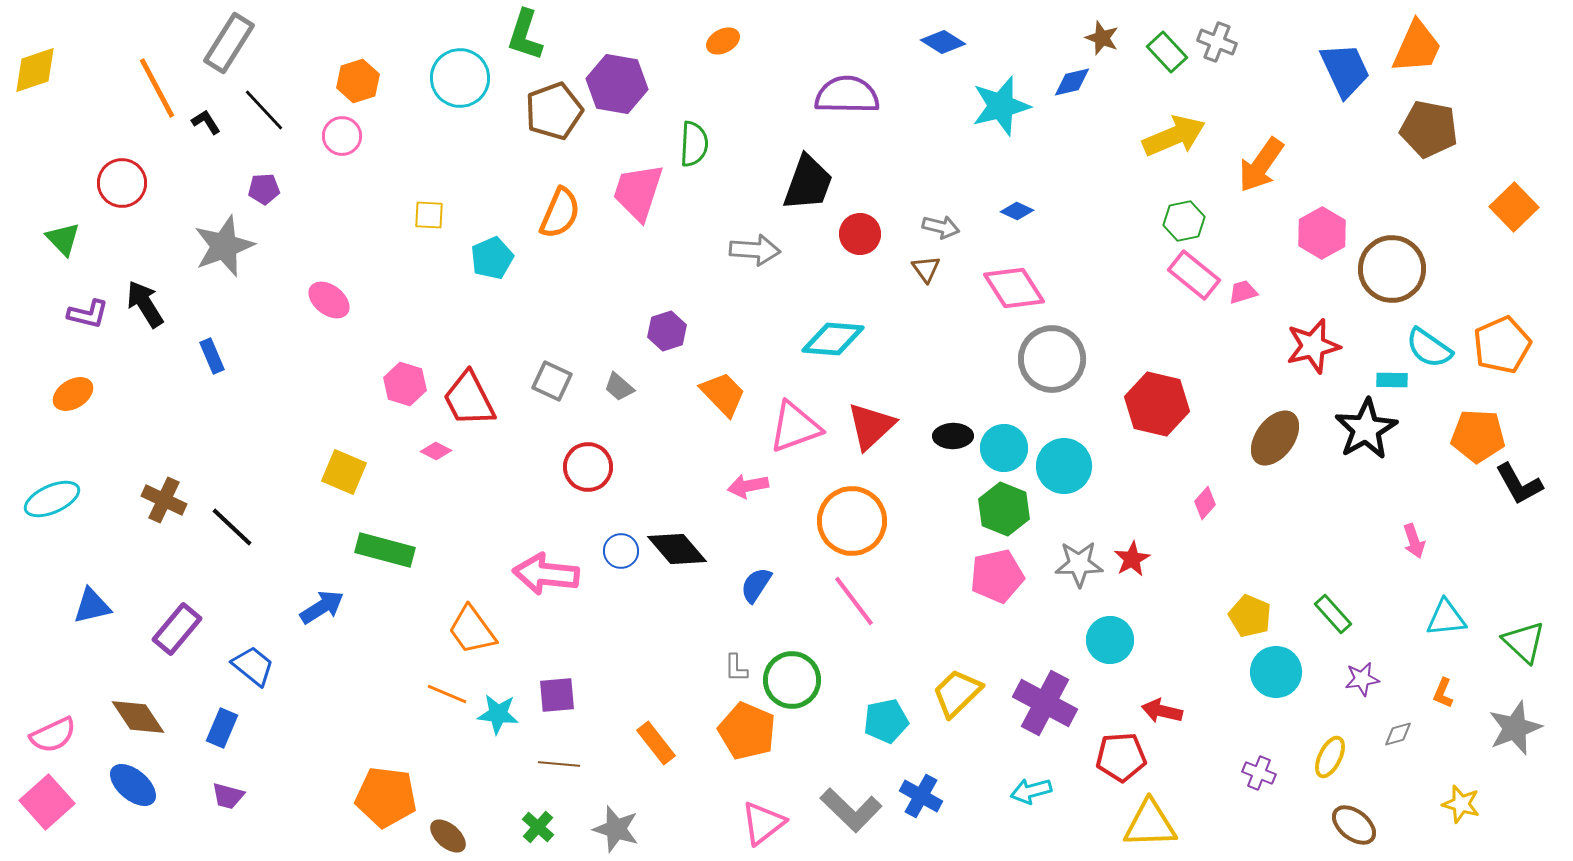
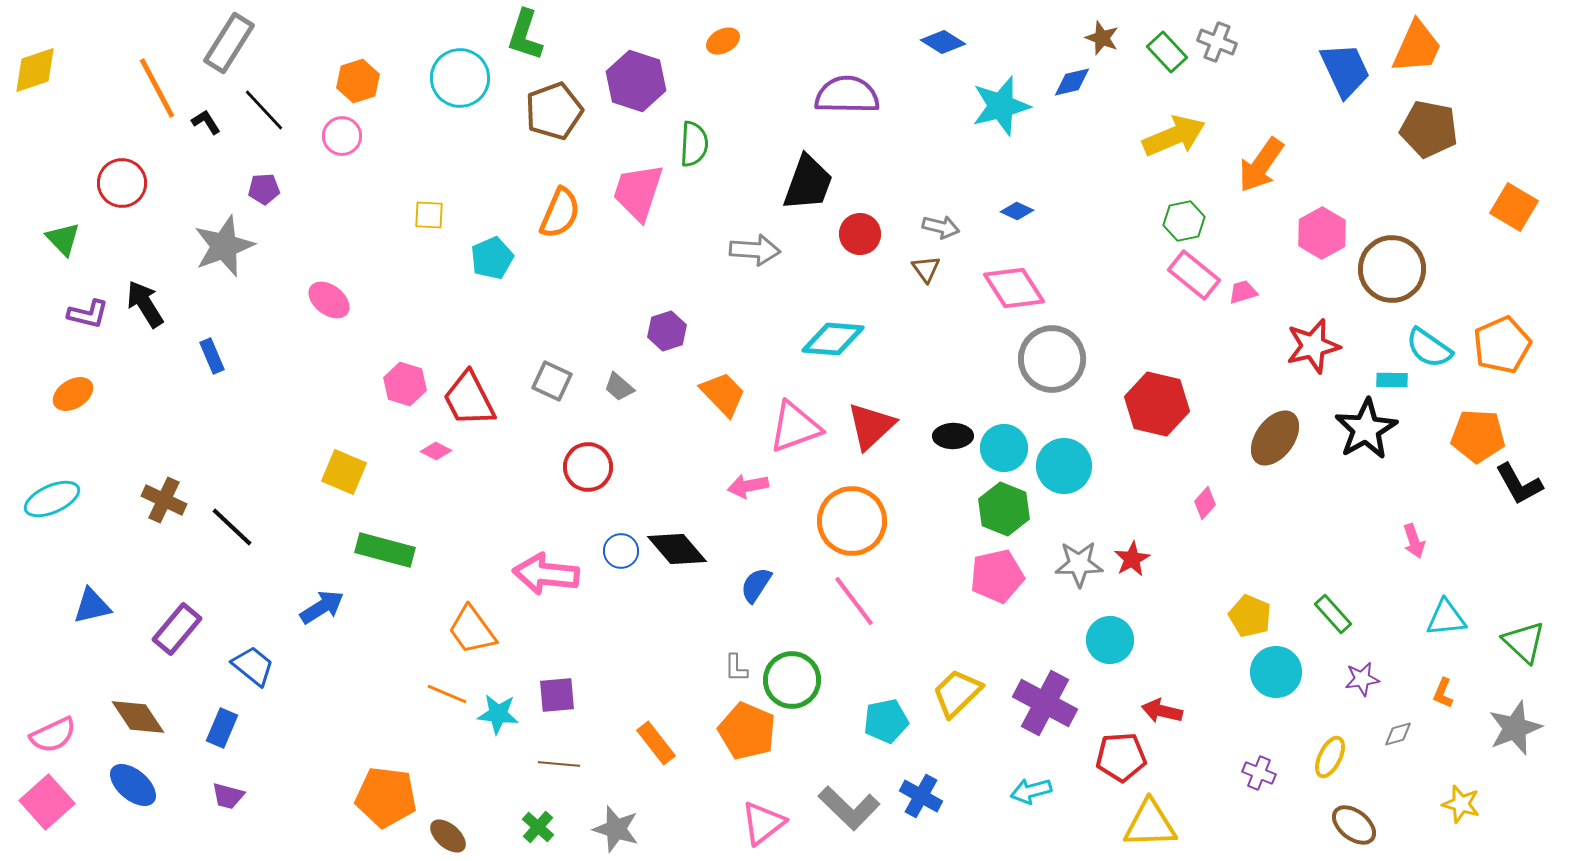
purple hexagon at (617, 84): moved 19 px right, 3 px up; rotated 8 degrees clockwise
orange square at (1514, 207): rotated 15 degrees counterclockwise
gray L-shape at (851, 810): moved 2 px left, 2 px up
